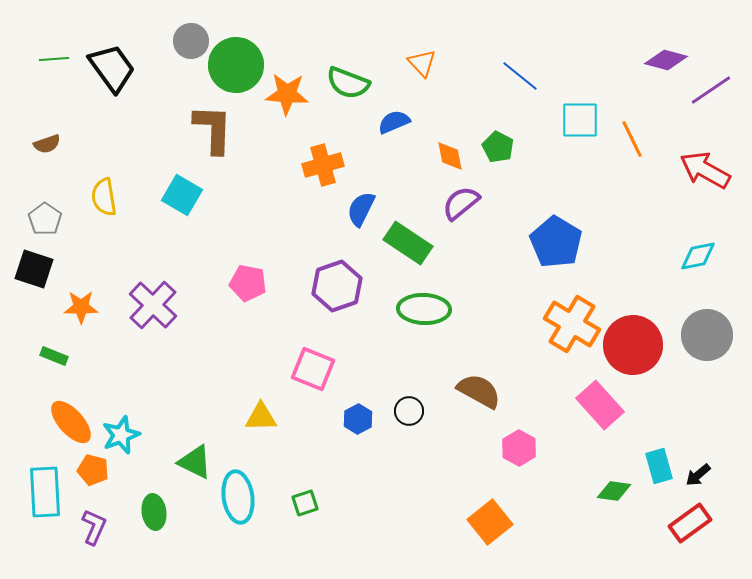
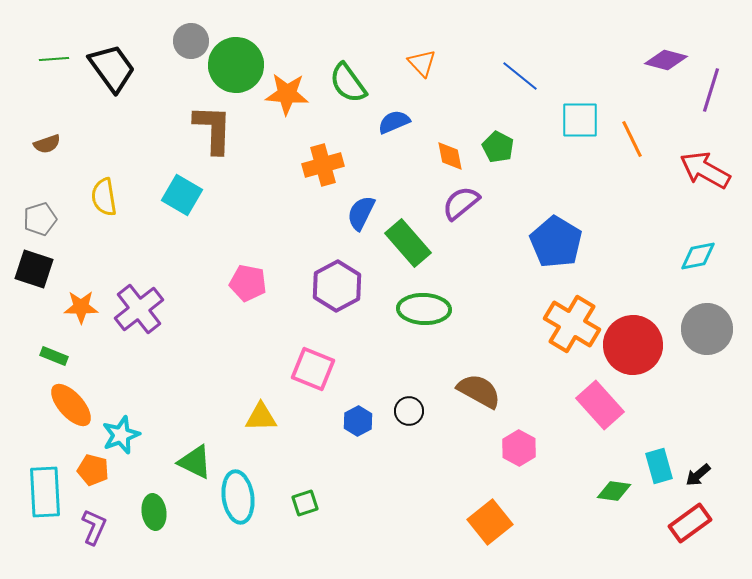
green semicircle at (348, 83): rotated 33 degrees clockwise
purple line at (711, 90): rotated 39 degrees counterclockwise
blue semicircle at (361, 209): moved 4 px down
gray pentagon at (45, 219): moved 5 px left; rotated 20 degrees clockwise
green rectangle at (408, 243): rotated 15 degrees clockwise
purple hexagon at (337, 286): rotated 9 degrees counterclockwise
purple cross at (153, 305): moved 14 px left, 4 px down; rotated 9 degrees clockwise
gray circle at (707, 335): moved 6 px up
blue hexagon at (358, 419): moved 2 px down
orange ellipse at (71, 422): moved 17 px up
